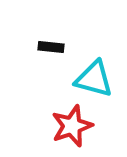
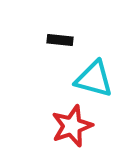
black rectangle: moved 9 px right, 7 px up
